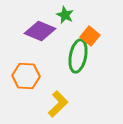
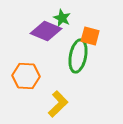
green star: moved 3 px left, 3 px down
purple diamond: moved 6 px right
orange square: rotated 24 degrees counterclockwise
